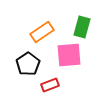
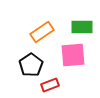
green rectangle: rotated 75 degrees clockwise
pink square: moved 4 px right
black pentagon: moved 3 px right, 1 px down
